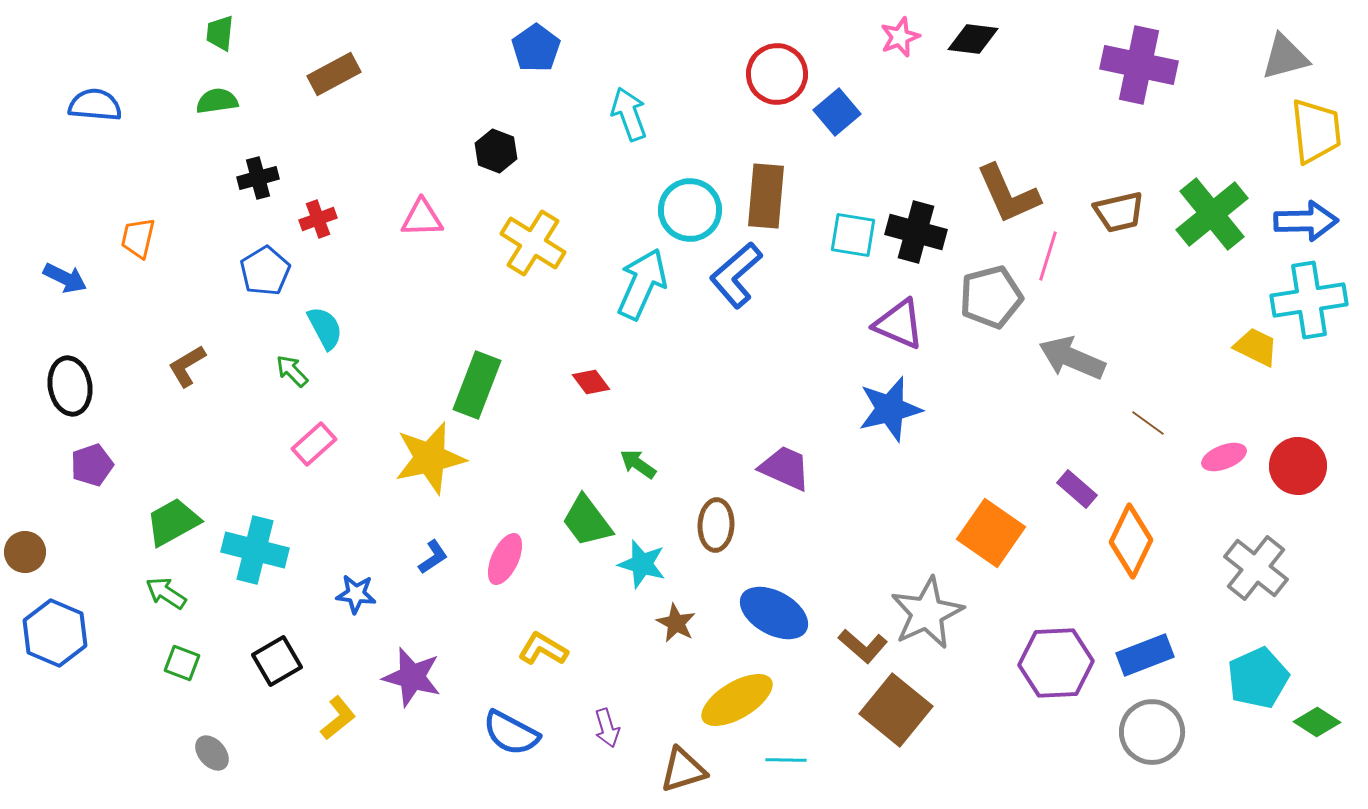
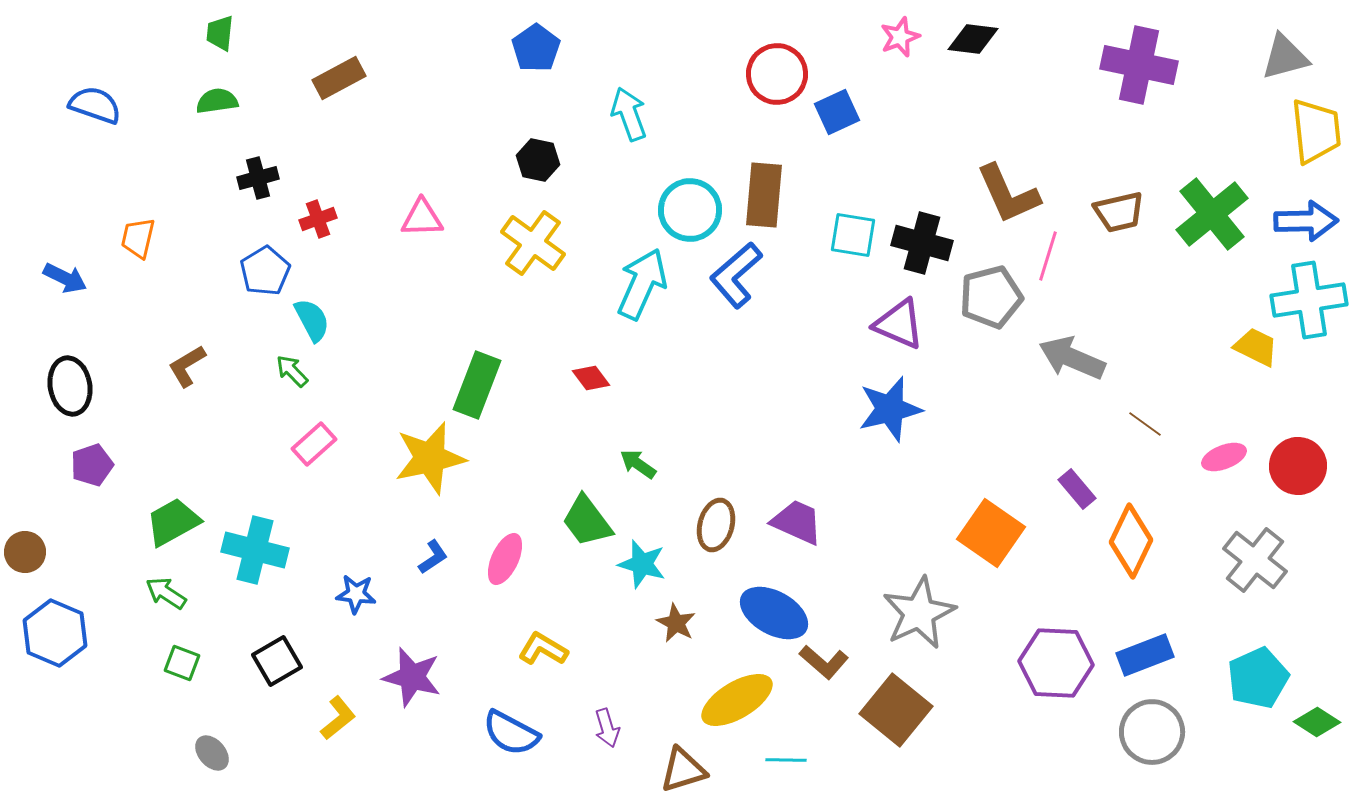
brown rectangle at (334, 74): moved 5 px right, 4 px down
blue semicircle at (95, 105): rotated 14 degrees clockwise
blue square at (837, 112): rotated 15 degrees clockwise
black hexagon at (496, 151): moved 42 px right, 9 px down; rotated 9 degrees counterclockwise
brown rectangle at (766, 196): moved 2 px left, 1 px up
black cross at (916, 232): moved 6 px right, 11 px down
yellow cross at (533, 243): rotated 4 degrees clockwise
cyan semicircle at (325, 328): moved 13 px left, 8 px up
red diamond at (591, 382): moved 4 px up
brown line at (1148, 423): moved 3 px left, 1 px down
purple trapezoid at (785, 468): moved 12 px right, 54 px down
purple rectangle at (1077, 489): rotated 9 degrees clockwise
brown ellipse at (716, 525): rotated 12 degrees clockwise
gray cross at (1256, 568): moved 1 px left, 8 px up
gray star at (927, 613): moved 8 px left
brown L-shape at (863, 646): moved 39 px left, 16 px down
purple hexagon at (1056, 663): rotated 6 degrees clockwise
